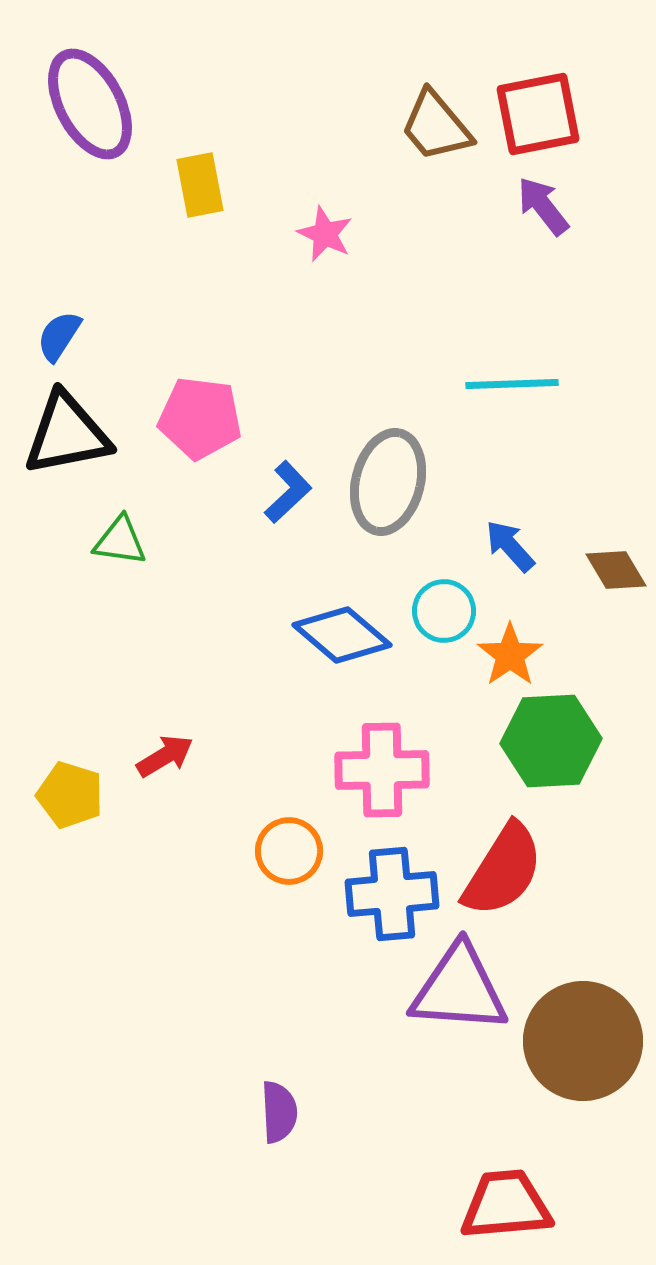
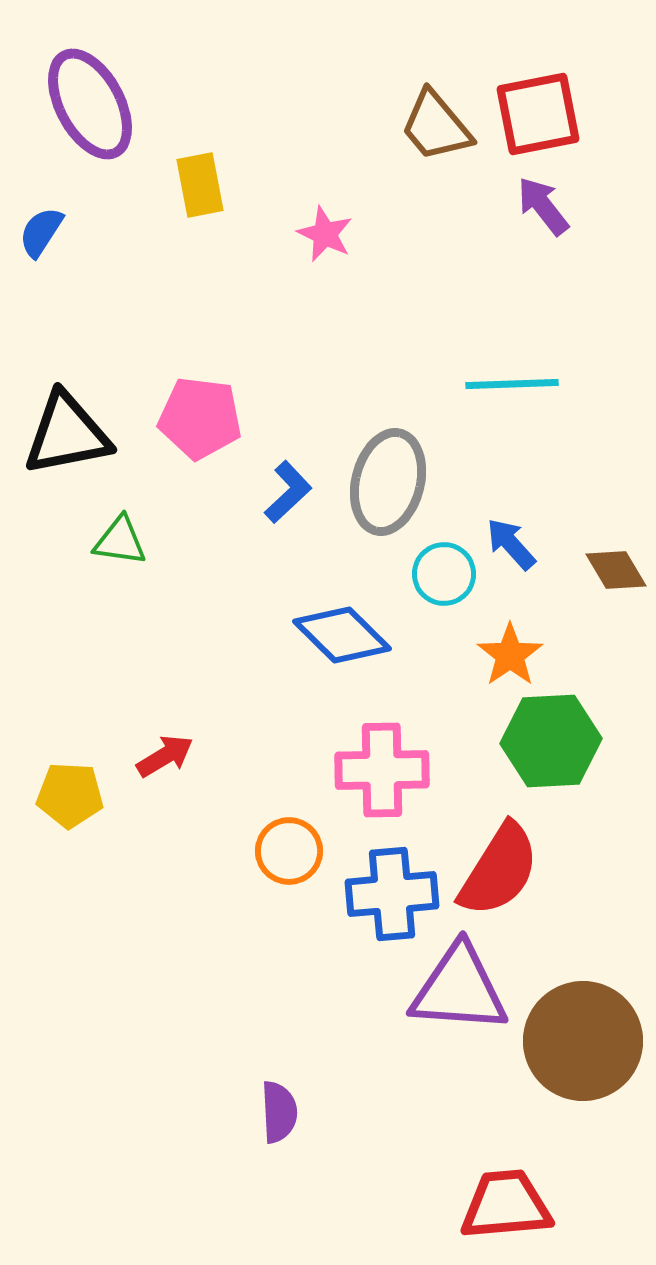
blue semicircle: moved 18 px left, 104 px up
blue arrow: moved 1 px right, 2 px up
cyan circle: moved 37 px up
blue diamond: rotated 4 degrees clockwise
yellow pentagon: rotated 14 degrees counterclockwise
red semicircle: moved 4 px left
